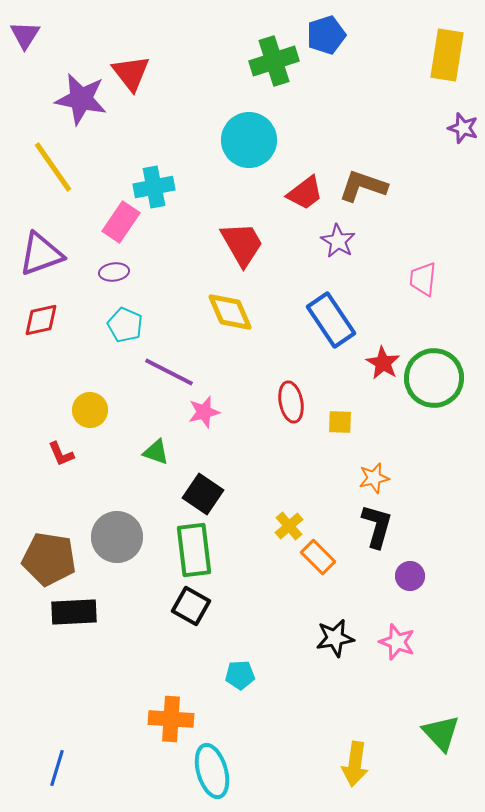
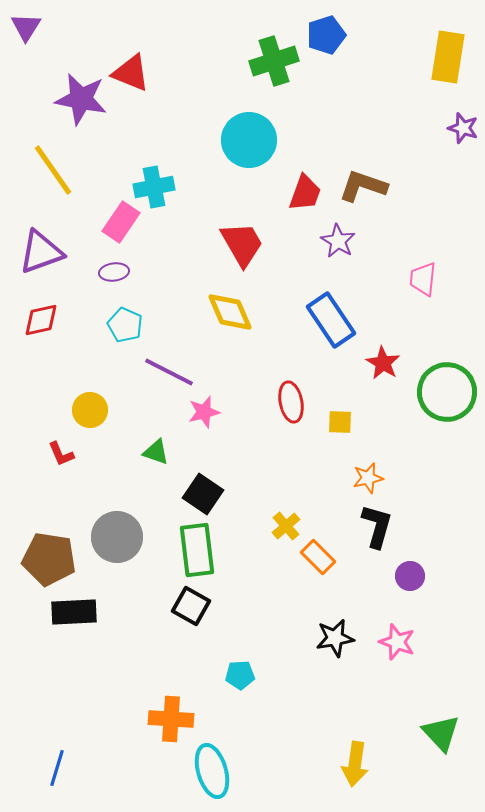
purple triangle at (25, 35): moved 1 px right, 8 px up
yellow rectangle at (447, 55): moved 1 px right, 2 px down
red triangle at (131, 73): rotated 30 degrees counterclockwise
yellow line at (53, 167): moved 3 px down
red trapezoid at (305, 193): rotated 33 degrees counterclockwise
purple triangle at (41, 254): moved 2 px up
green circle at (434, 378): moved 13 px right, 14 px down
orange star at (374, 478): moved 6 px left
yellow cross at (289, 526): moved 3 px left
green rectangle at (194, 550): moved 3 px right
